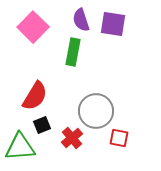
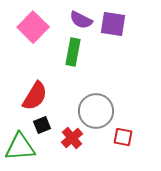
purple semicircle: rotated 45 degrees counterclockwise
red square: moved 4 px right, 1 px up
